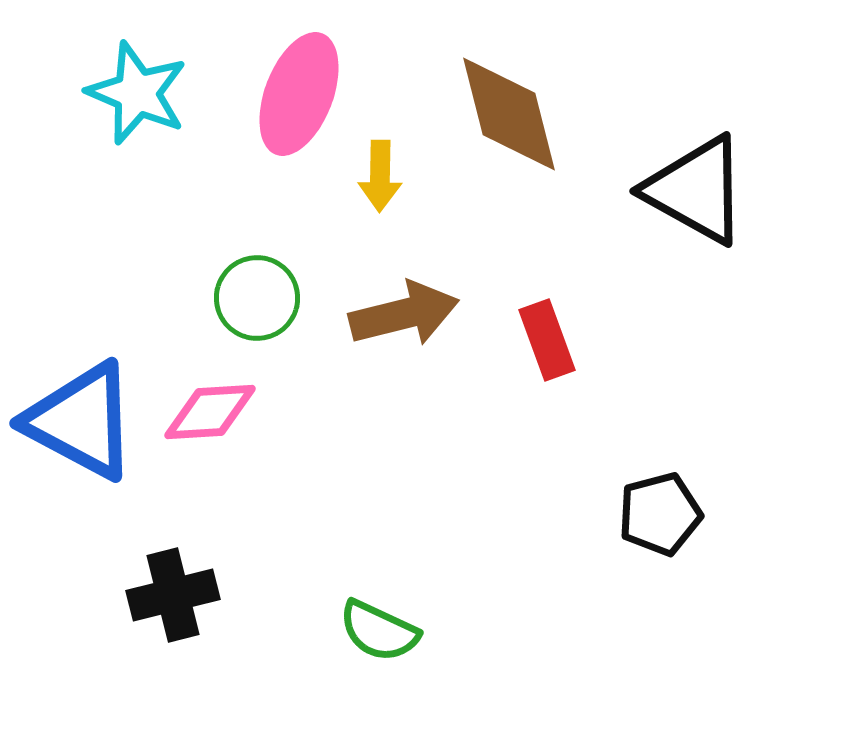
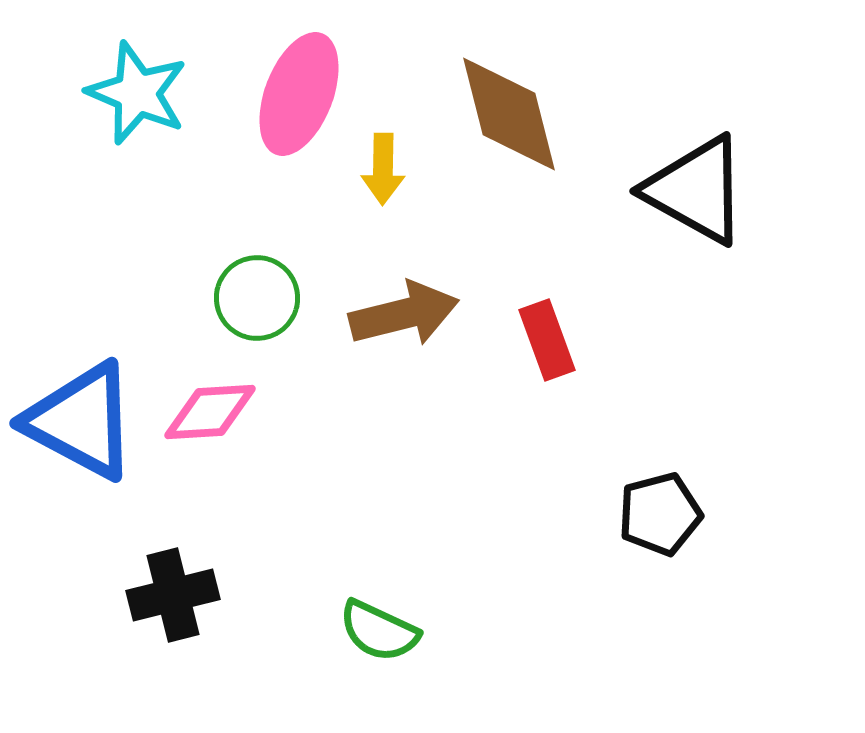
yellow arrow: moved 3 px right, 7 px up
